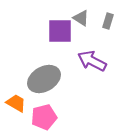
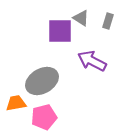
gray ellipse: moved 2 px left, 2 px down
orange trapezoid: rotated 40 degrees counterclockwise
